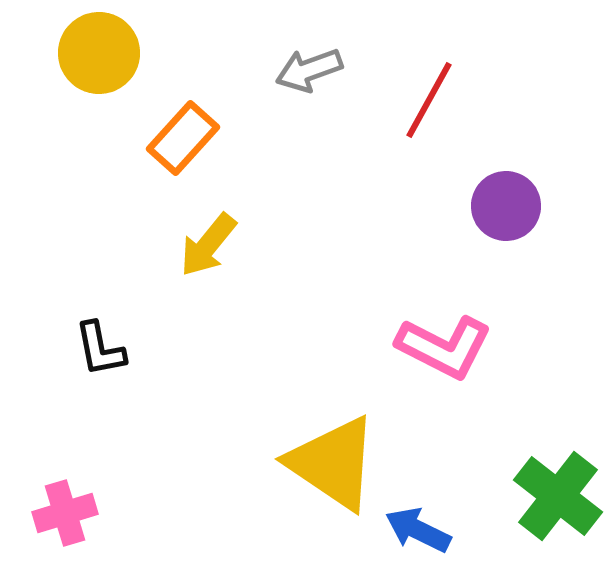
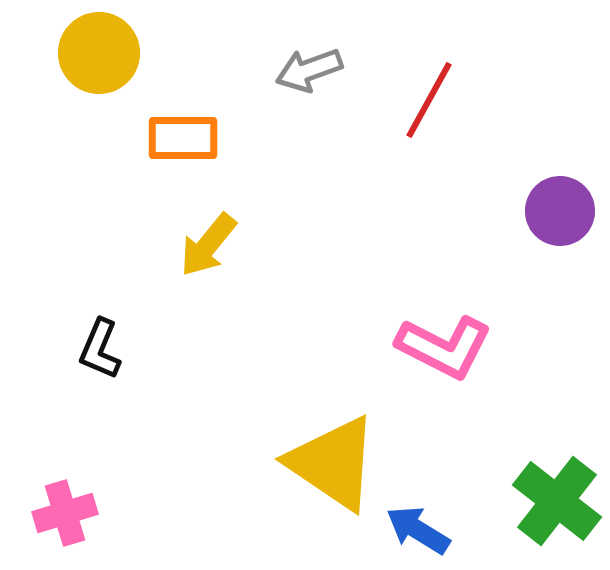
orange rectangle: rotated 48 degrees clockwise
purple circle: moved 54 px right, 5 px down
black L-shape: rotated 34 degrees clockwise
green cross: moved 1 px left, 5 px down
blue arrow: rotated 6 degrees clockwise
